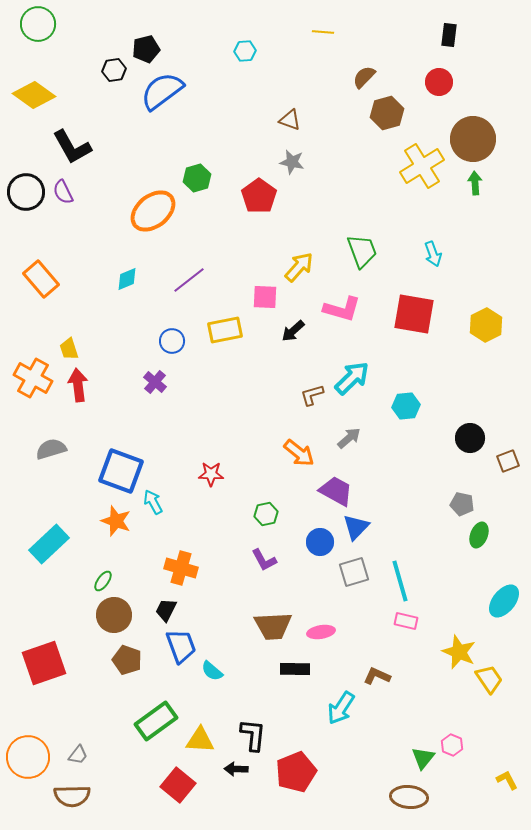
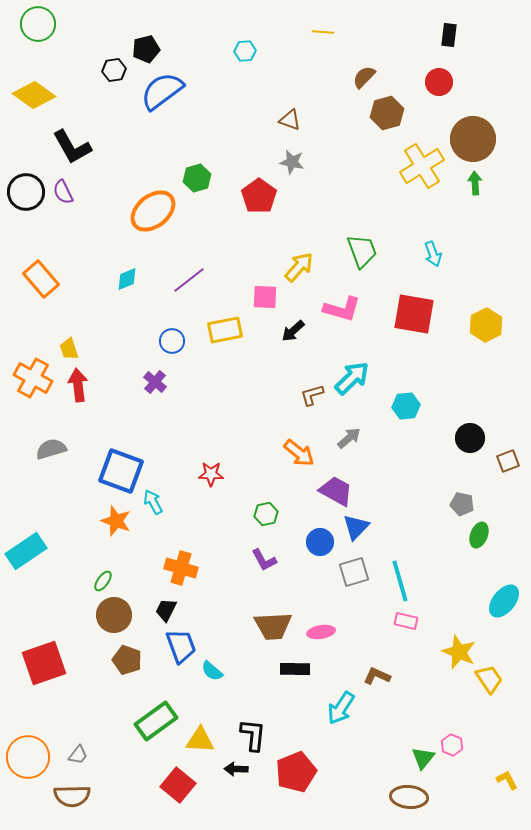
cyan rectangle at (49, 544): moved 23 px left, 7 px down; rotated 9 degrees clockwise
